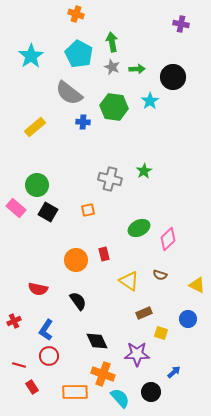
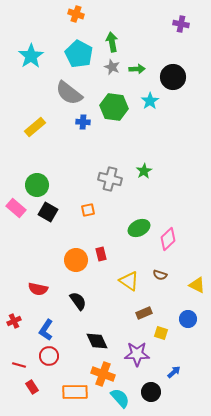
red rectangle at (104, 254): moved 3 px left
